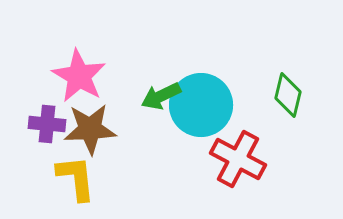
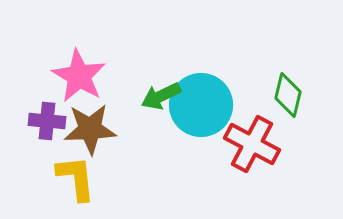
purple cross: moved 3 px up
red cross: moved 14 px right, 15 px up
